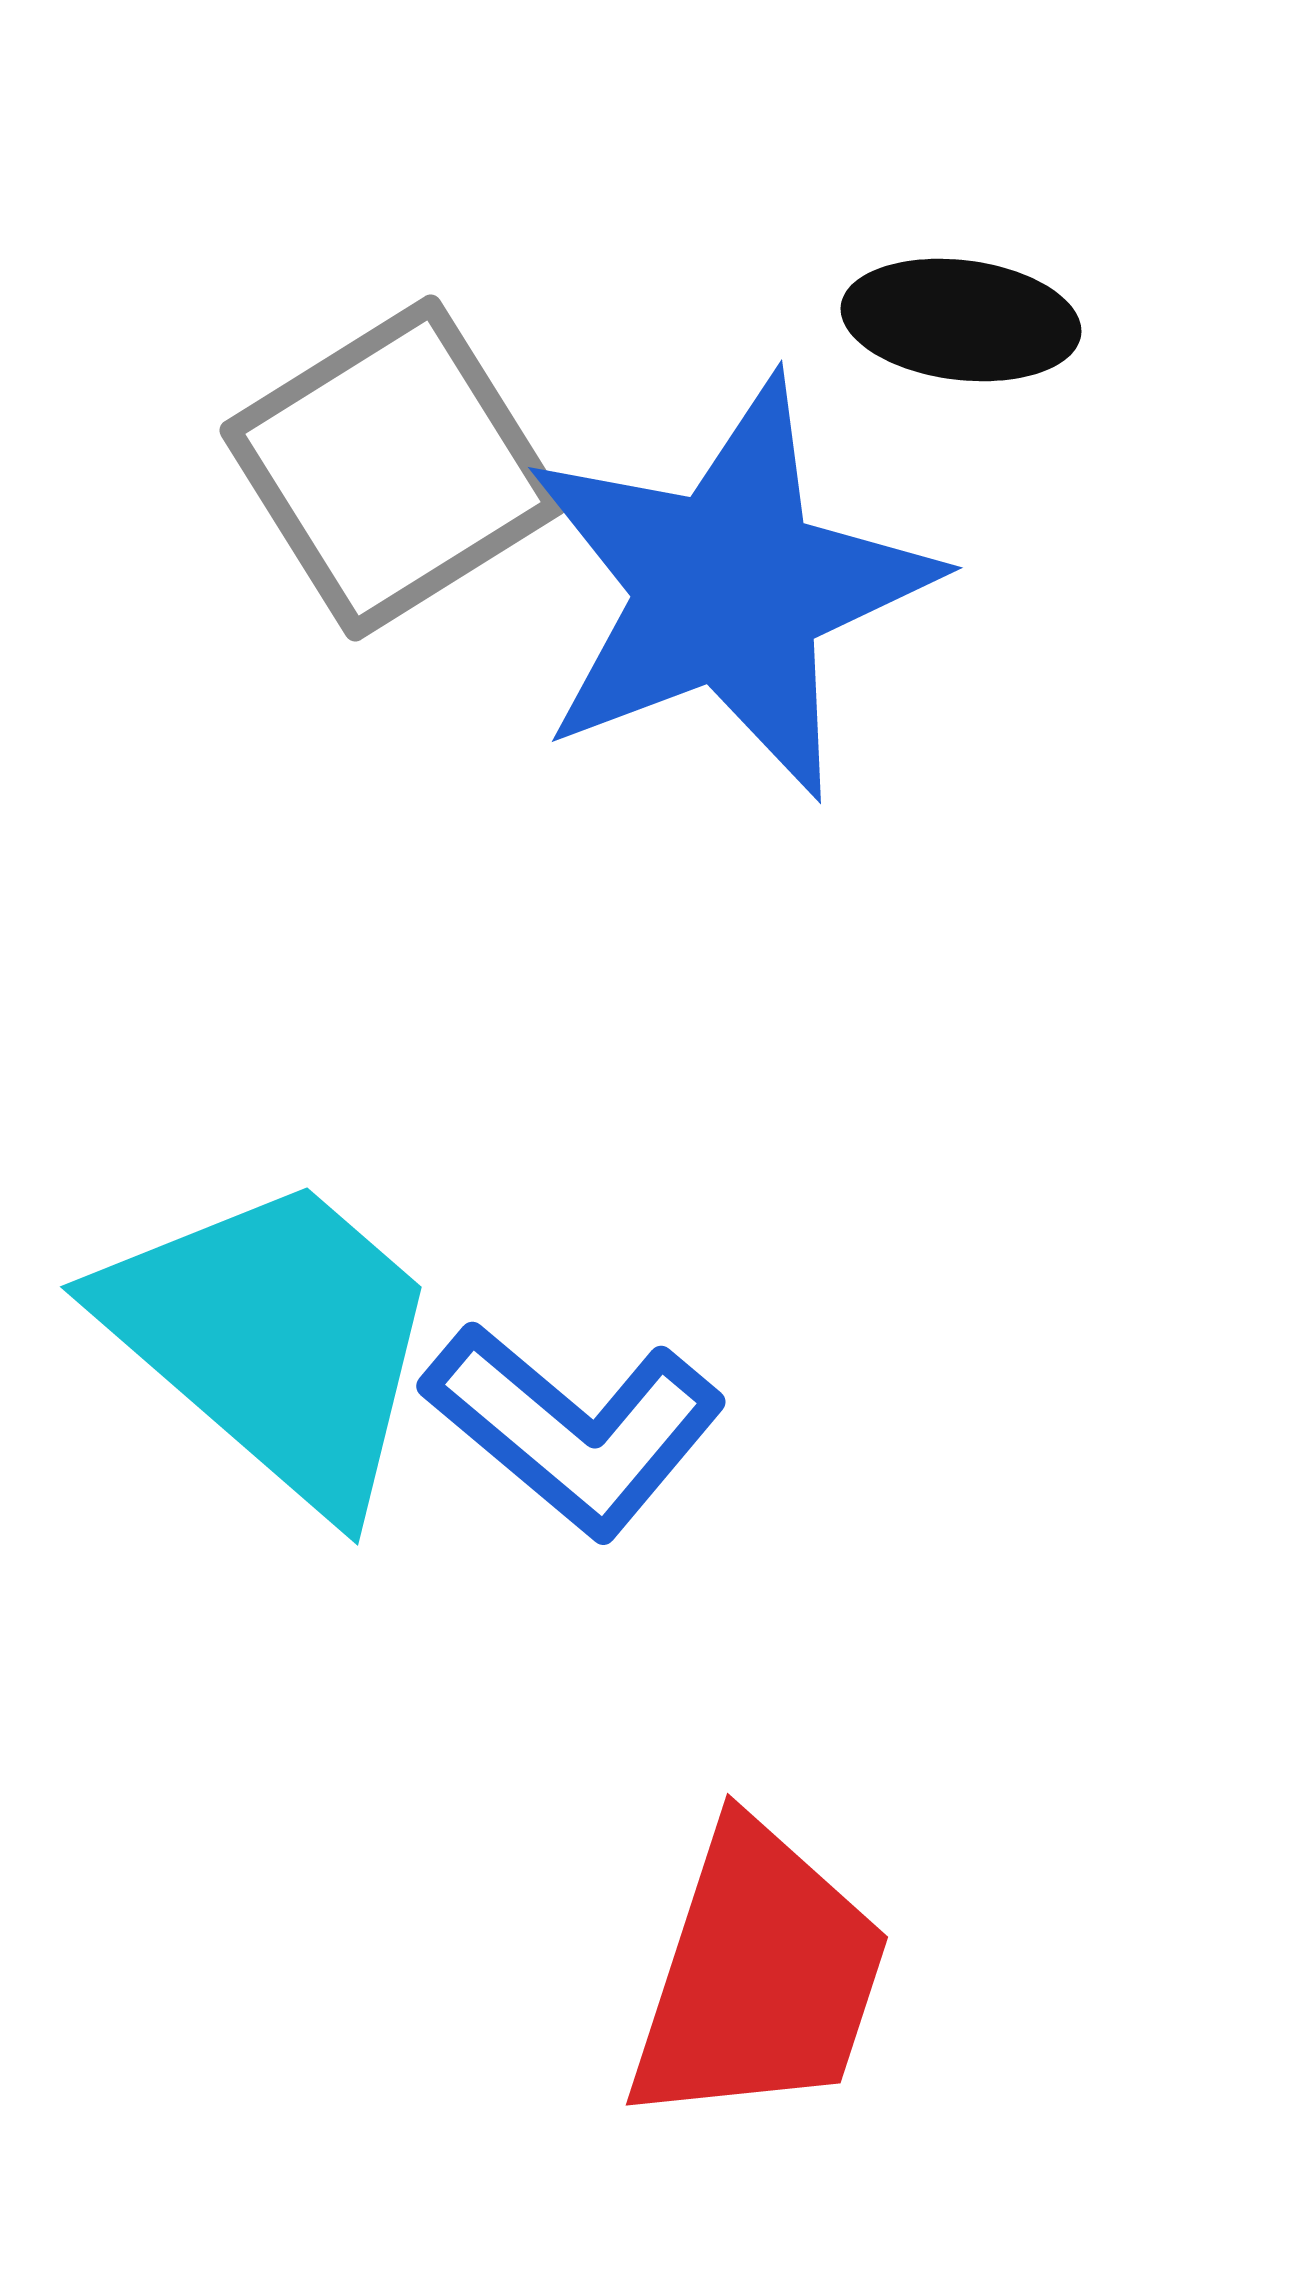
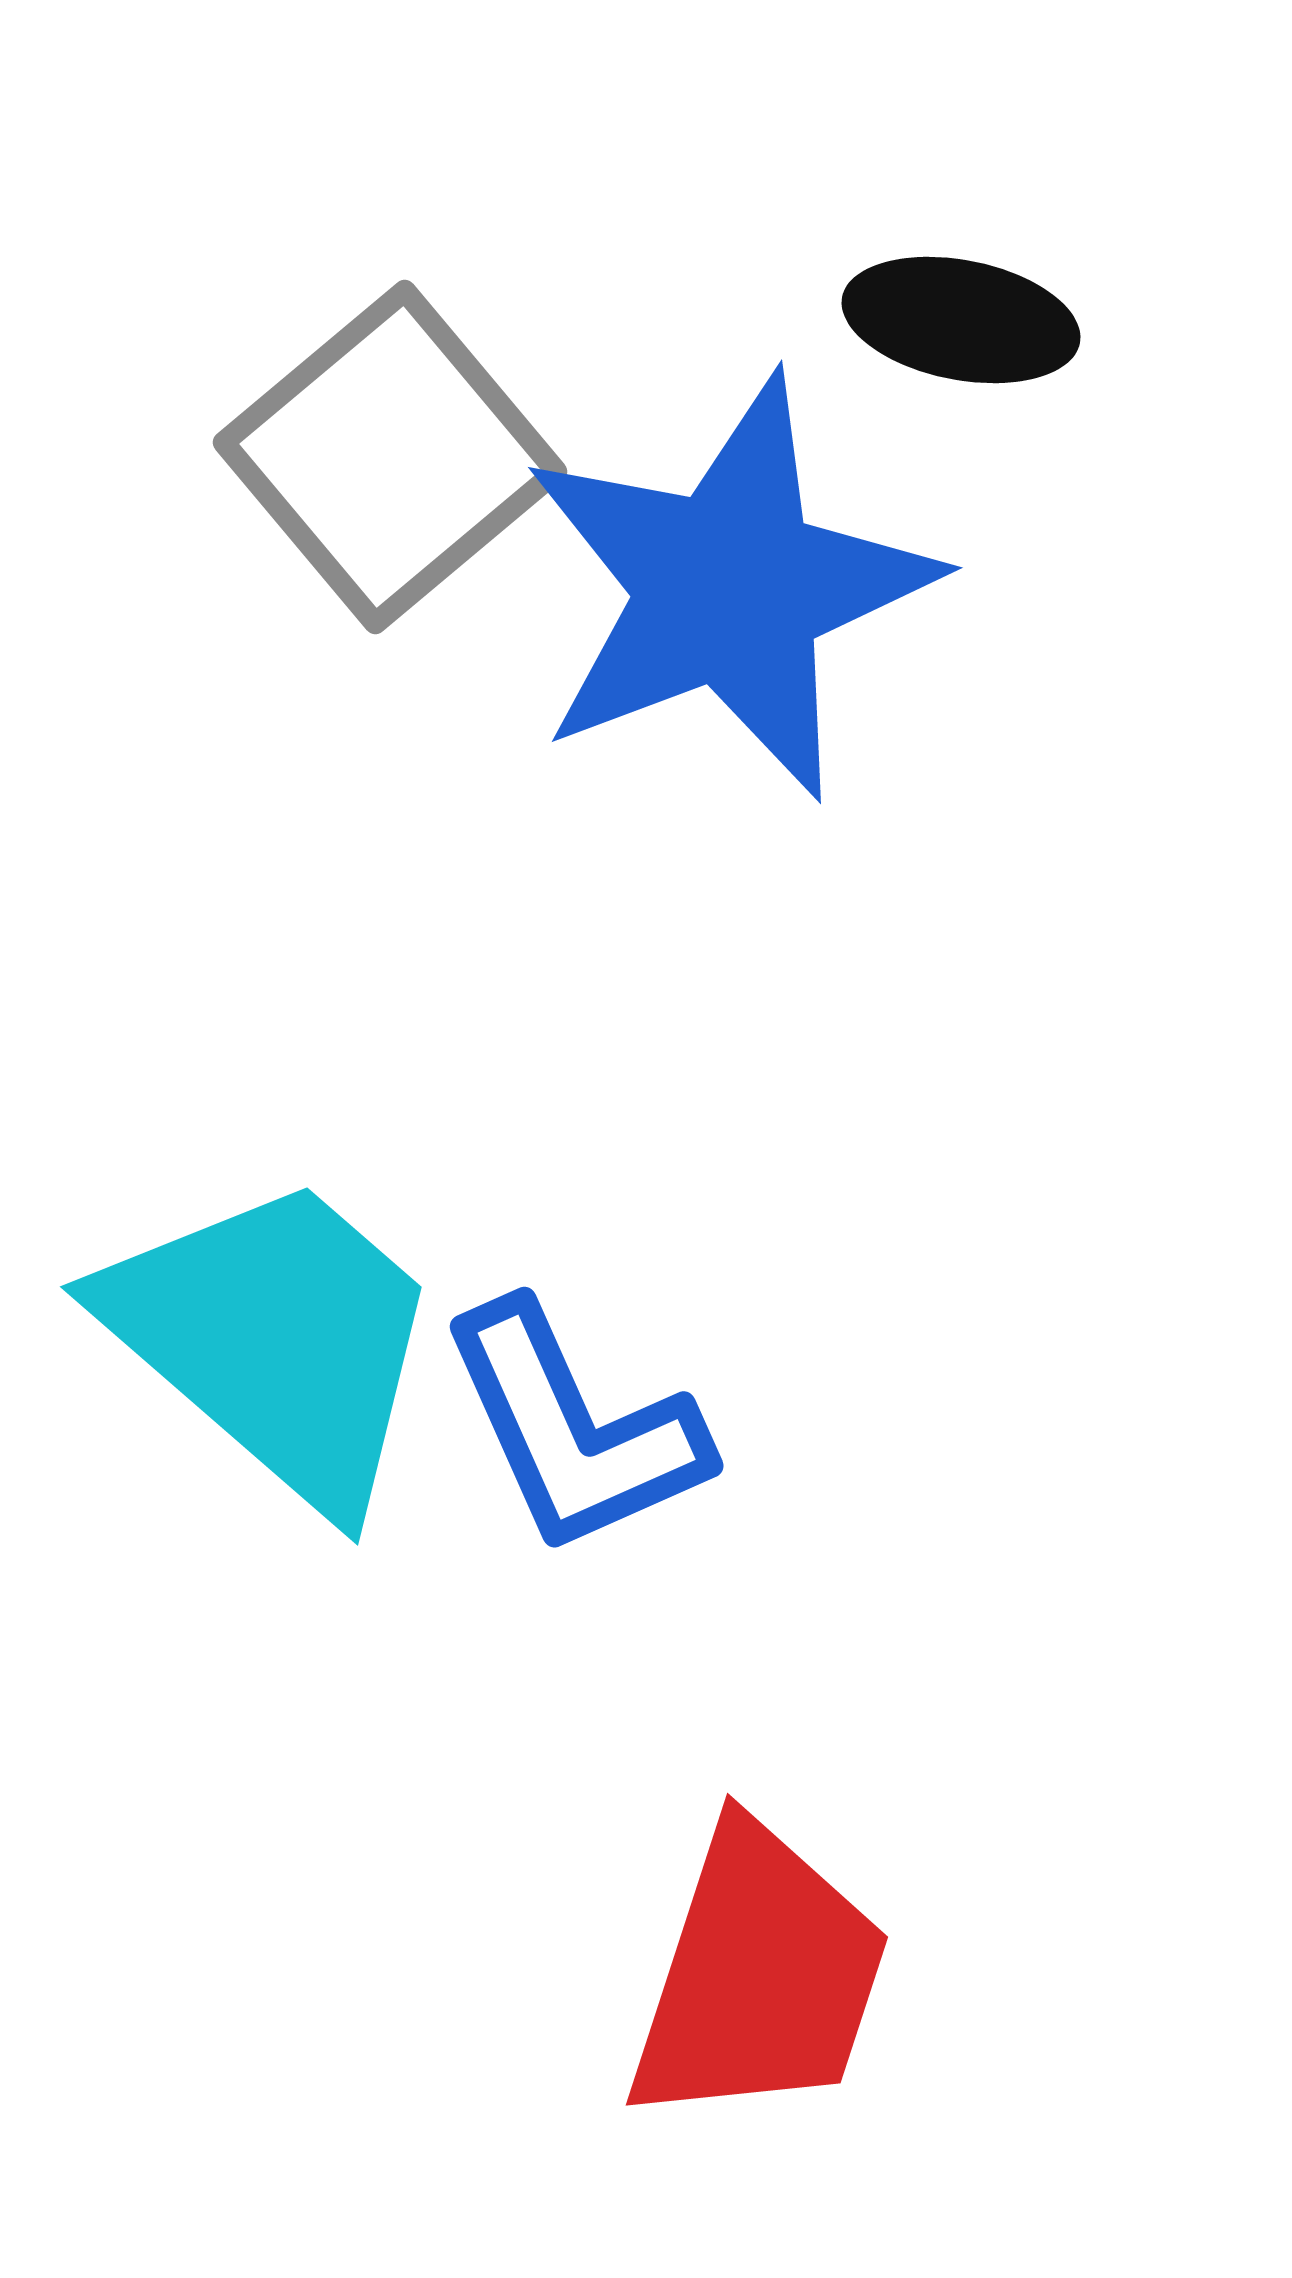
black ellipse: rotated 4 degrees clockwise
gray square: moved 3 px left, 11 px up; rotated 8 degrees counterclockwise
blue L-shape: rotated 26 degrees clockwise
